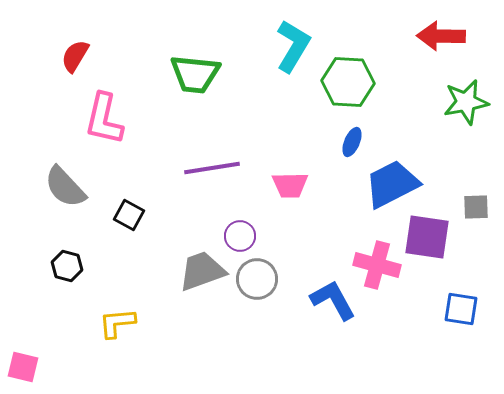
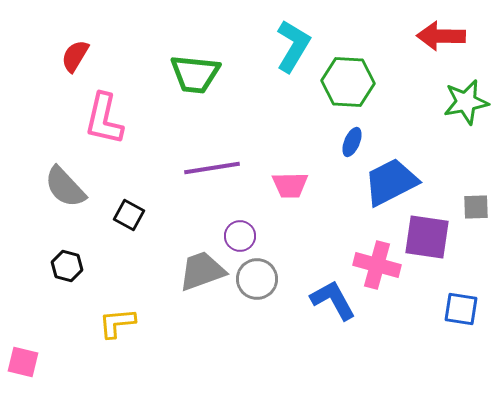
blue trapezoid: moved 1 px left, 2 px up
pink square: moved 5 px up
